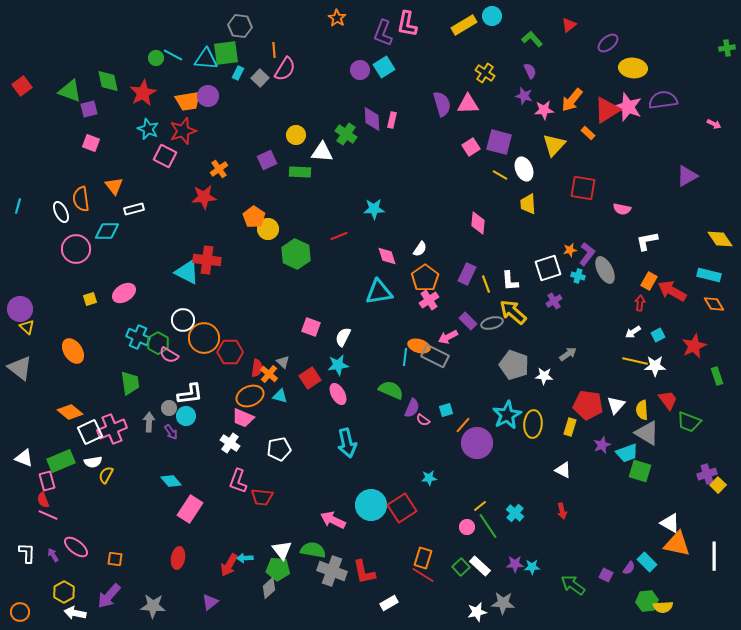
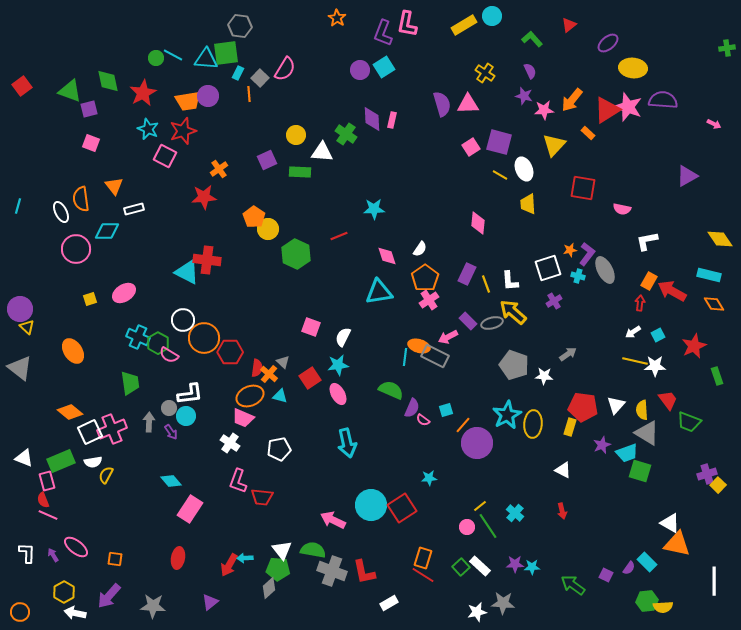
orange line at (274, 50): moved 25 px left, 44 px down
purple semicircle at (663, 100): rotated 12 degrees clockwise
red pentagon at (588, 405): moved 5 px left, 2 px down
white line at (714, 556): moved 25 px down
